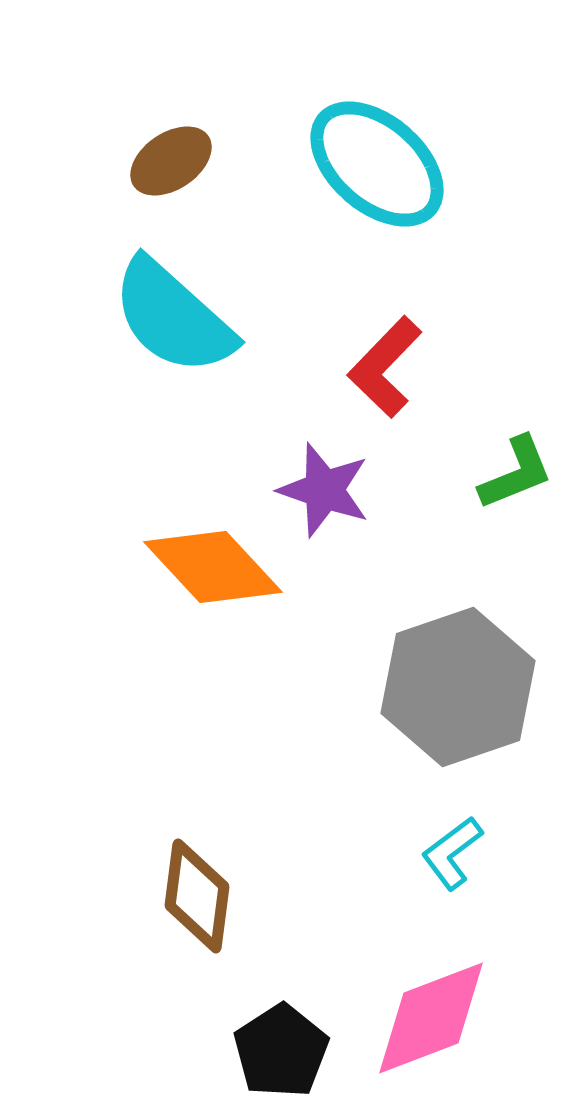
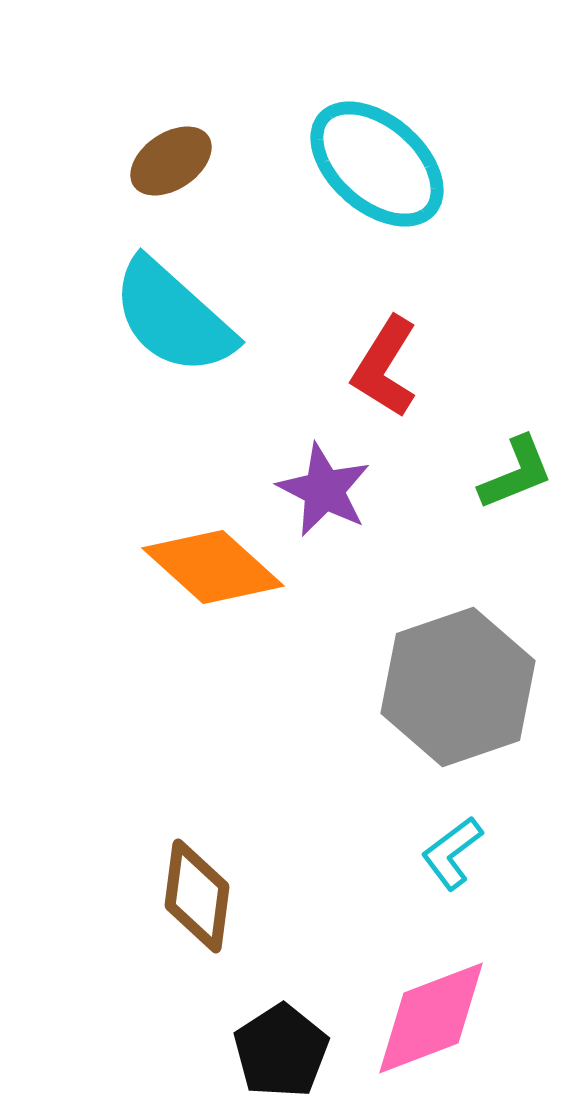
red L-shape: rotated 12 degrees counterclockwise
purple star: rotated 8 degrees clockwise
orange diamond: rotated 5 degrees counterclockwise
